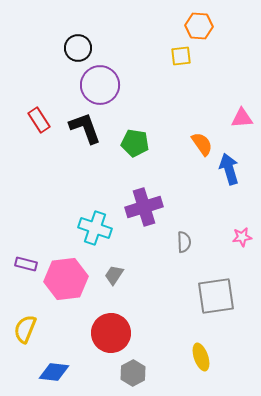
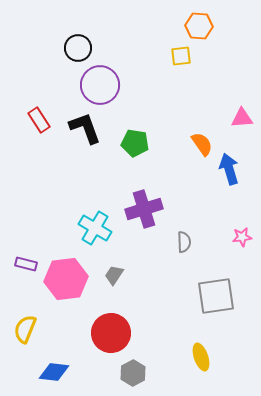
purple cross: moved 2 px down
cyan cross: rotated 12 degrees clockwise
